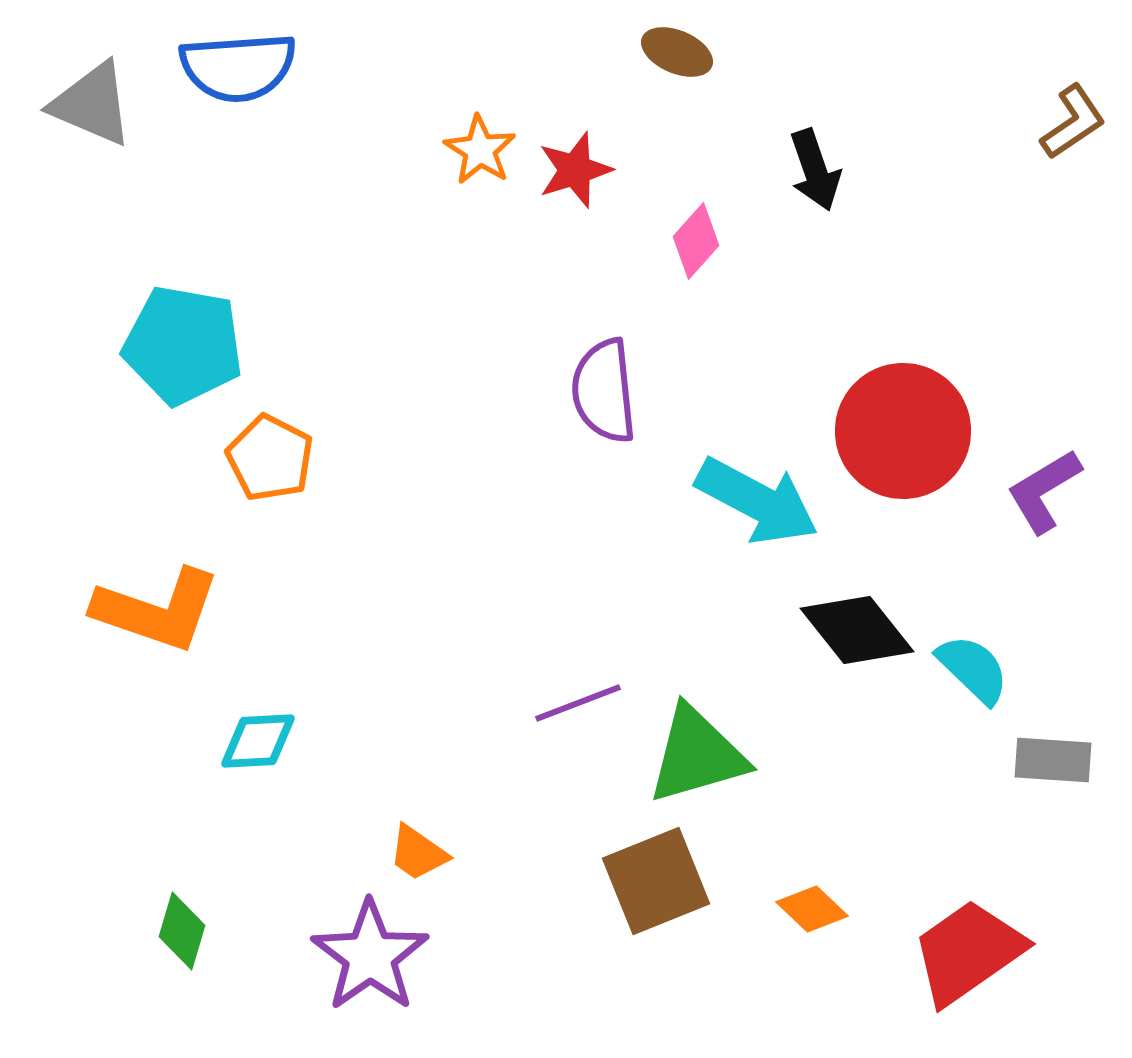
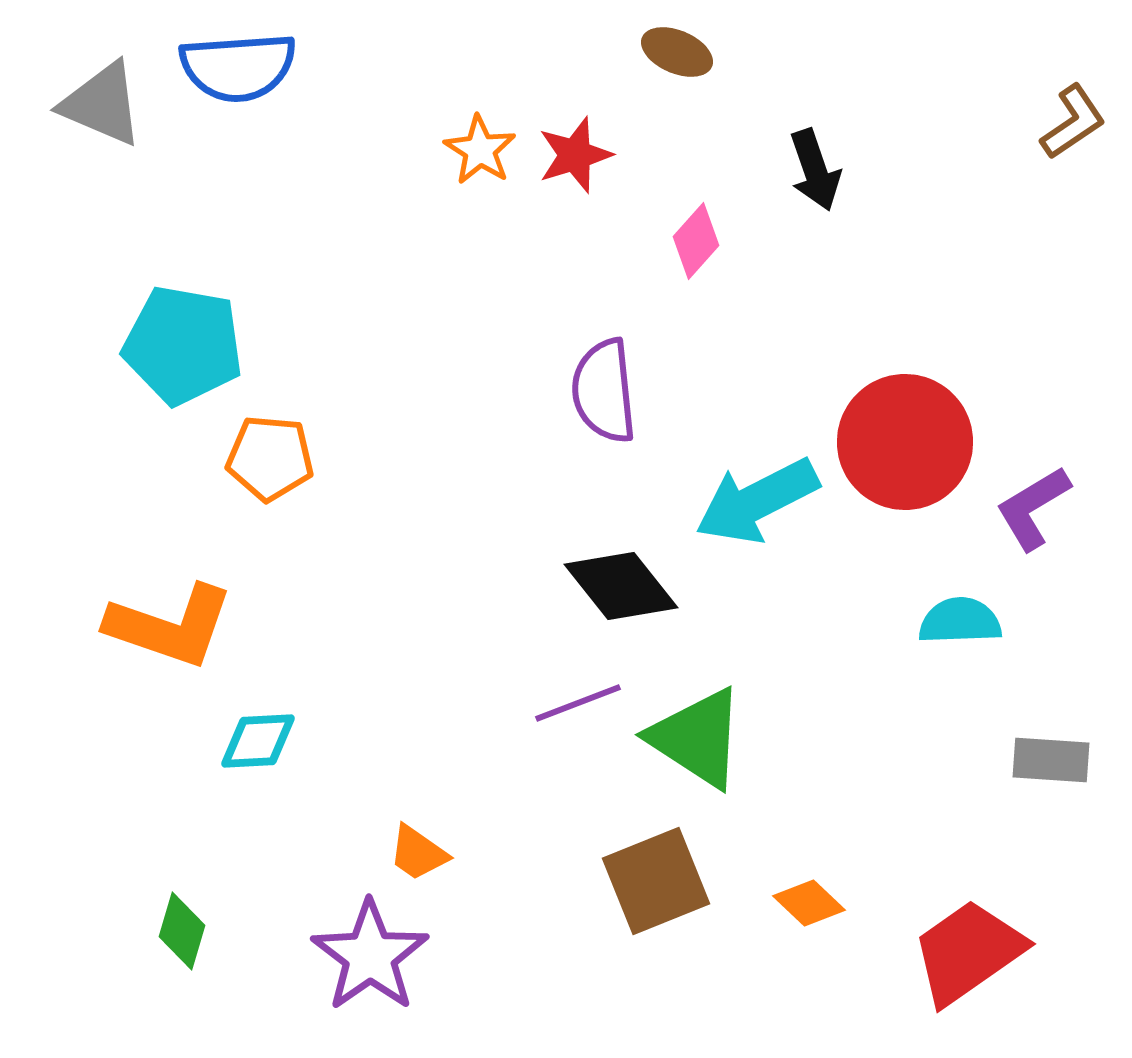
gray triangle: moved 10 px right
red star: moved 15 px up
red circle: moved 2 px right, 11 px down
orange pentagon: rotated 22 degrees counterclockwise
purple L-shape: moved 11 px left, 17 px down
cyan arrow: rotated 125 degrees clockwise
orange L-shape: moved 13 px right, 16 px down
black diamond: moved 236 px left, 44 px up
cyan semicircle: moved 13 px left, 48 px up; rotated 46 degrees counterclockwise
green triangle: moved 17 px up; rotated 49 degrees clockwise
gray rectangle: moved 2 px left
orange diamond: moved 3 px left, 6 px up
